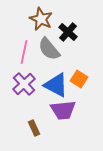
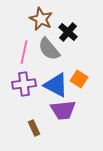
purple cross: rotated 35 degrees clockwise
